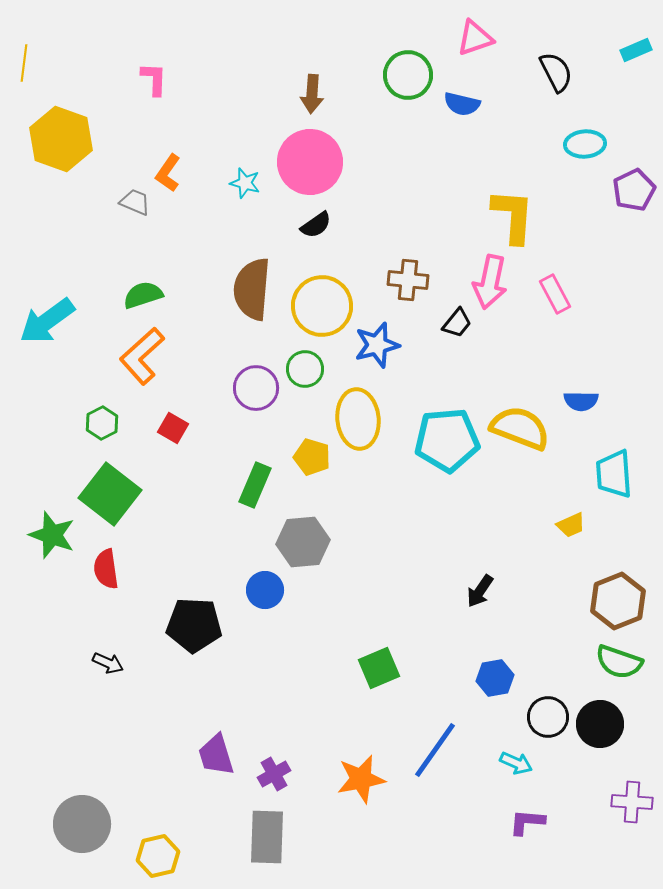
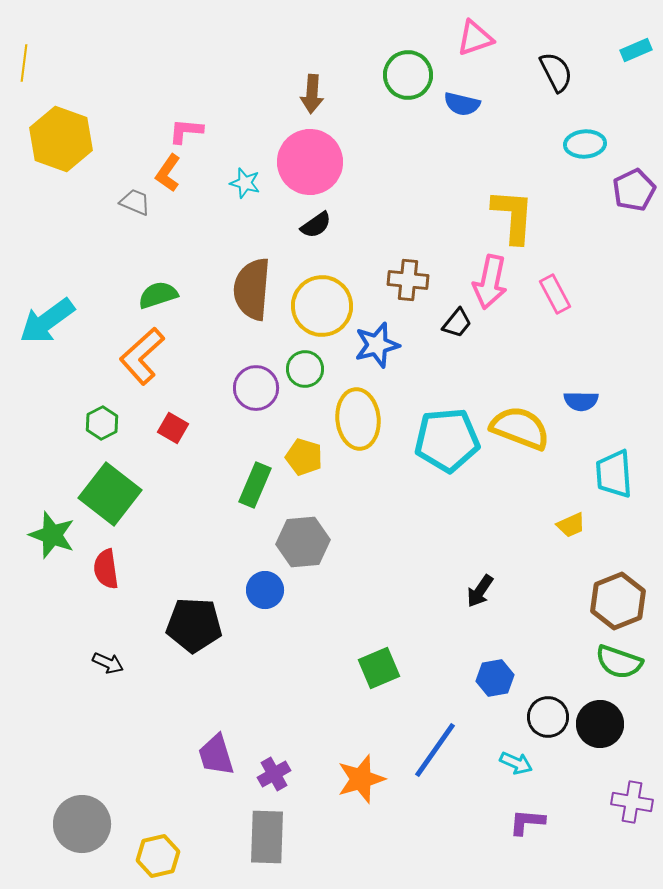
pink L-shape at (154, 79): moved 32 px right, 52 px down; rotated 87 degrees counterclockwise
green semicircle at (143, 295): moved 15 px right
yellow pentagon at (312, 457): moved 8 px left
orange star at (361, 779): rotated 6 degrees counterclockwise
purple cross at (632, 802): rotated 6 degrees clockwise
